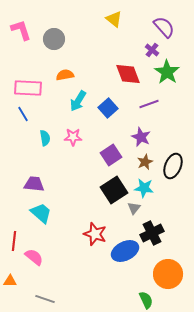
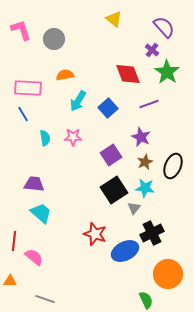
cyan star: moved 1 px right
